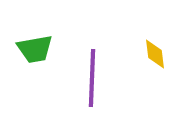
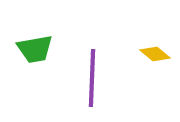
yellow diamond: rotated 44 degrees counterclockwise
